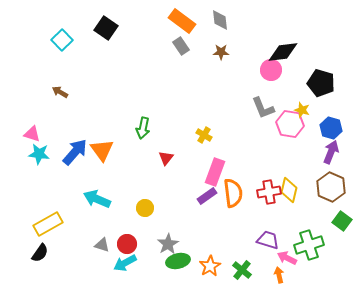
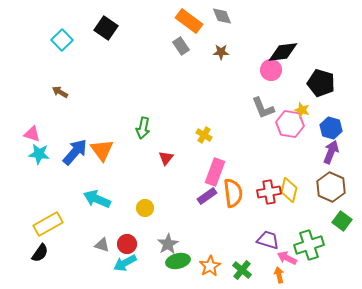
gray diamond at (220, 20): moved 2 px right, 4 px up; rotated 15 degrees counterclockwise
orange rectangle at (182, 21): moved 7 px right
